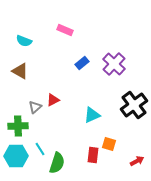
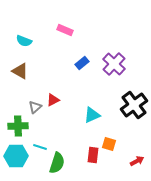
cyan line: moved 2 px up; rotated 40 degrees counterclockwise
